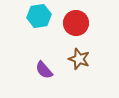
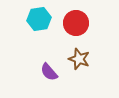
cyan hexagon: moved 3 px down
purple semicircle: moved 5 px right, 2 px down
